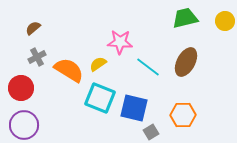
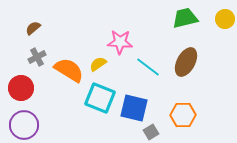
yellow circle: moved 2 px up
